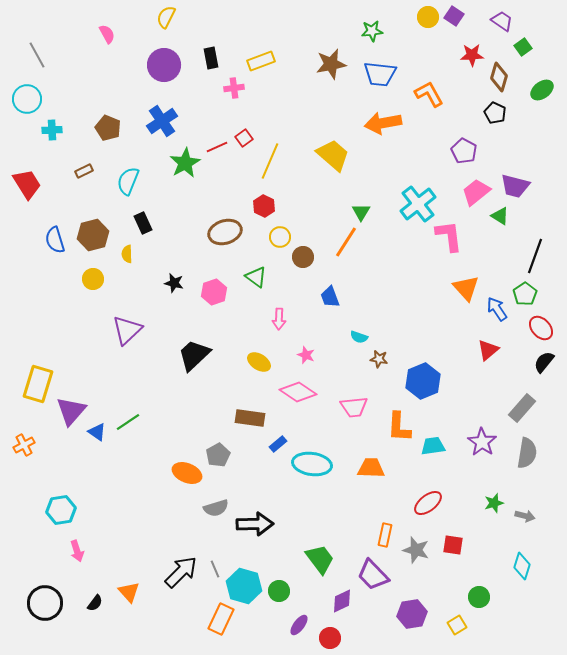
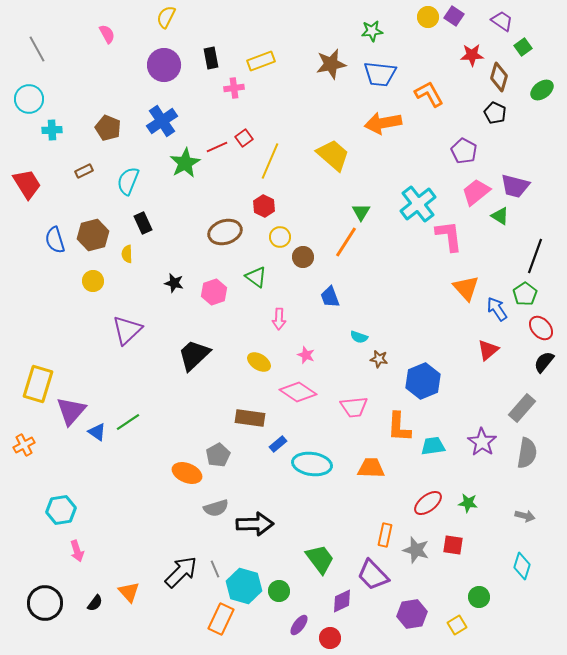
gray line at (37, 55): moved 6 px up
cyan circle at (27, 99): moved 2 px right
yellow circle at (93, 279): moved 2 px down
green star at (494, 503): moved 26 px left; rotated 24 degrees clockwise
